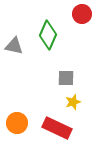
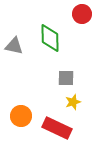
green diamond: moved 2 px right, 3 px down; rotated 24 degrees counterclockwise
orange circle: moved 4 px right, 7 px up
